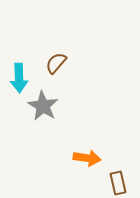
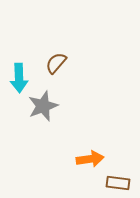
gray star: rotated 20 degrees clockwise
orange arrow: moved 3 px right, 1 px down; rotated 16 degrees counterclockwise
brown rectangle: rotated 70 degrees counterclockwise
